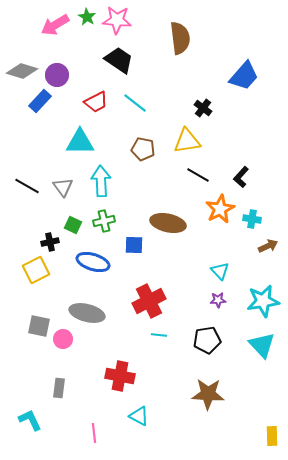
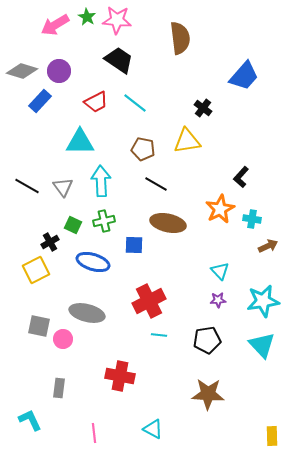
purple circle at (57, 75): moved 2 px right, 4 px up
black line at (198, 175): moved 42 px left, 9 px down
black cross at (50, 242): rotated 18 degrees counterclockwise
cyan triangle at (139, 416): moved 14 px right, 13 px down
